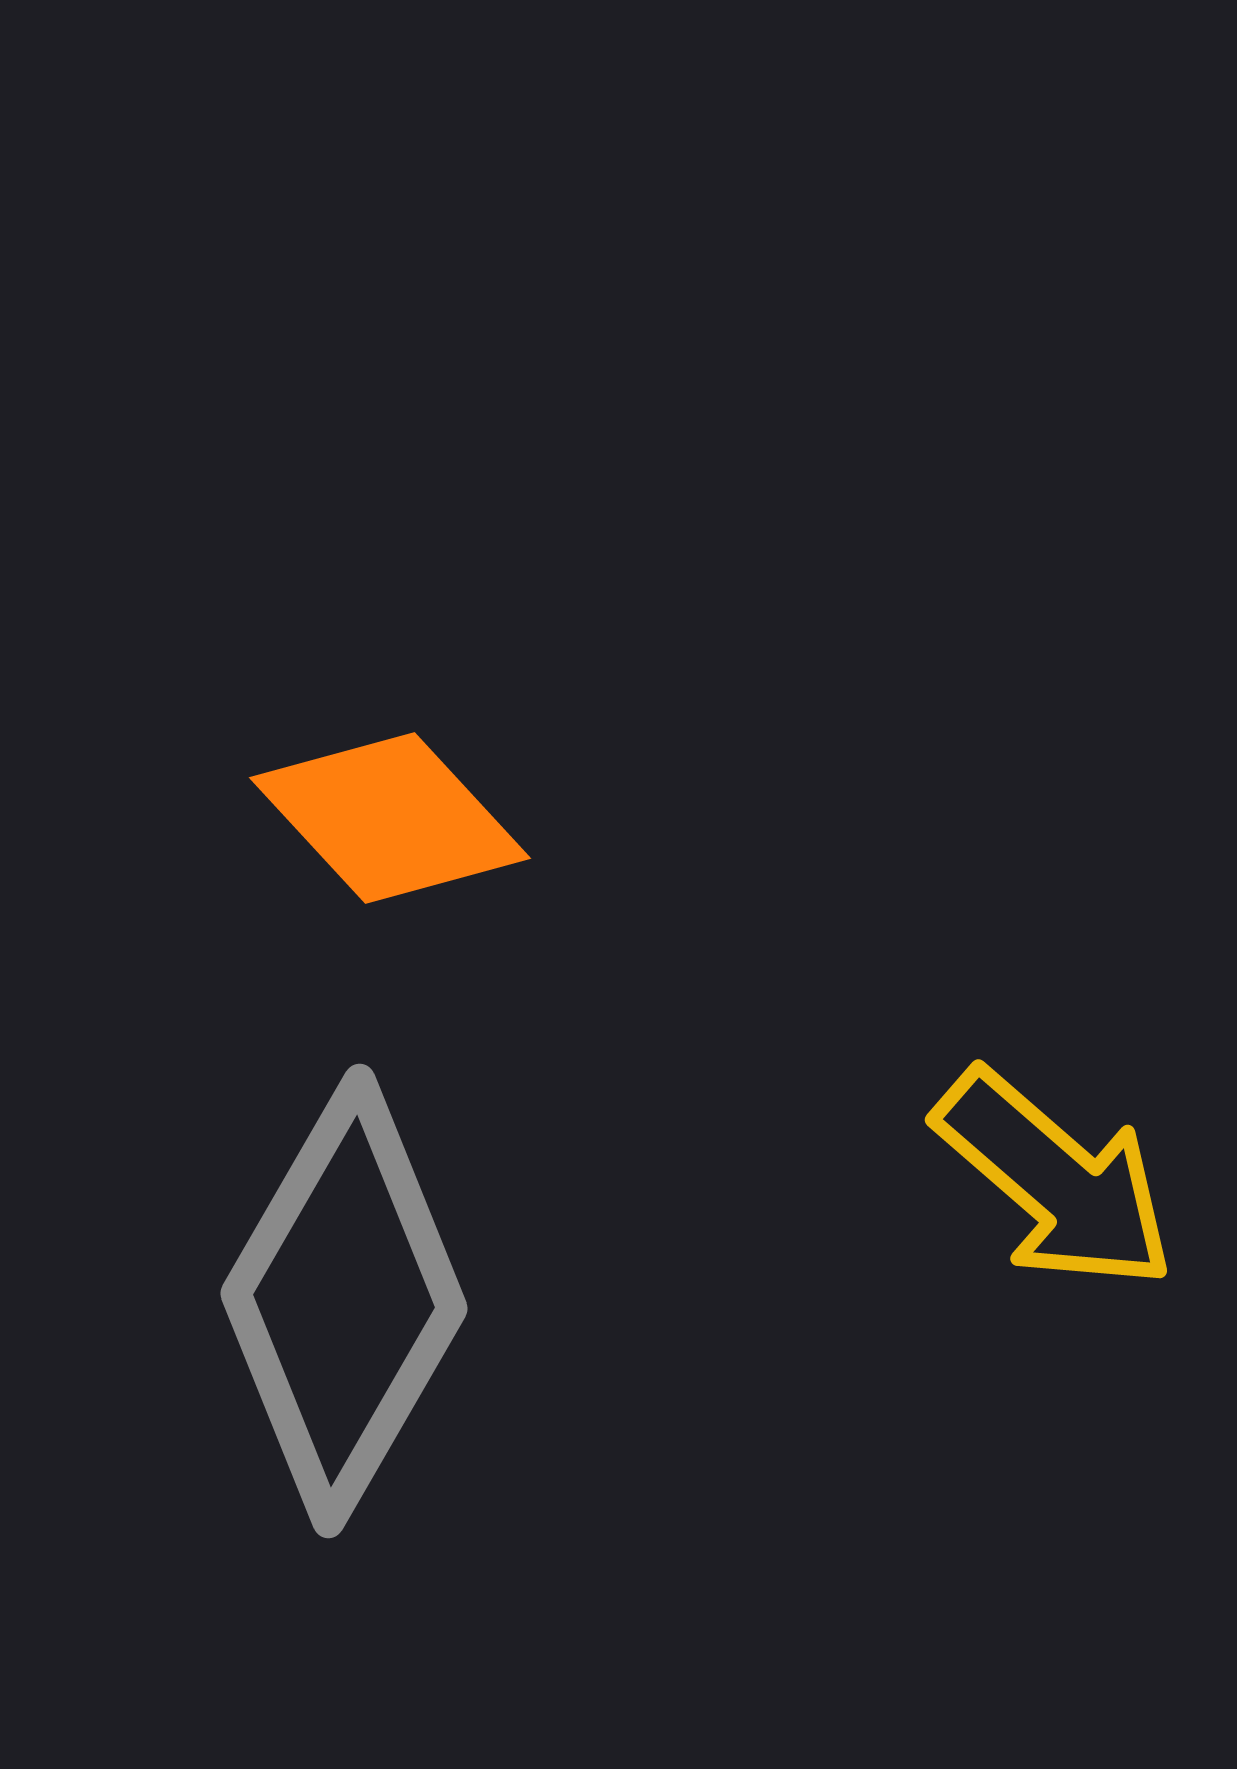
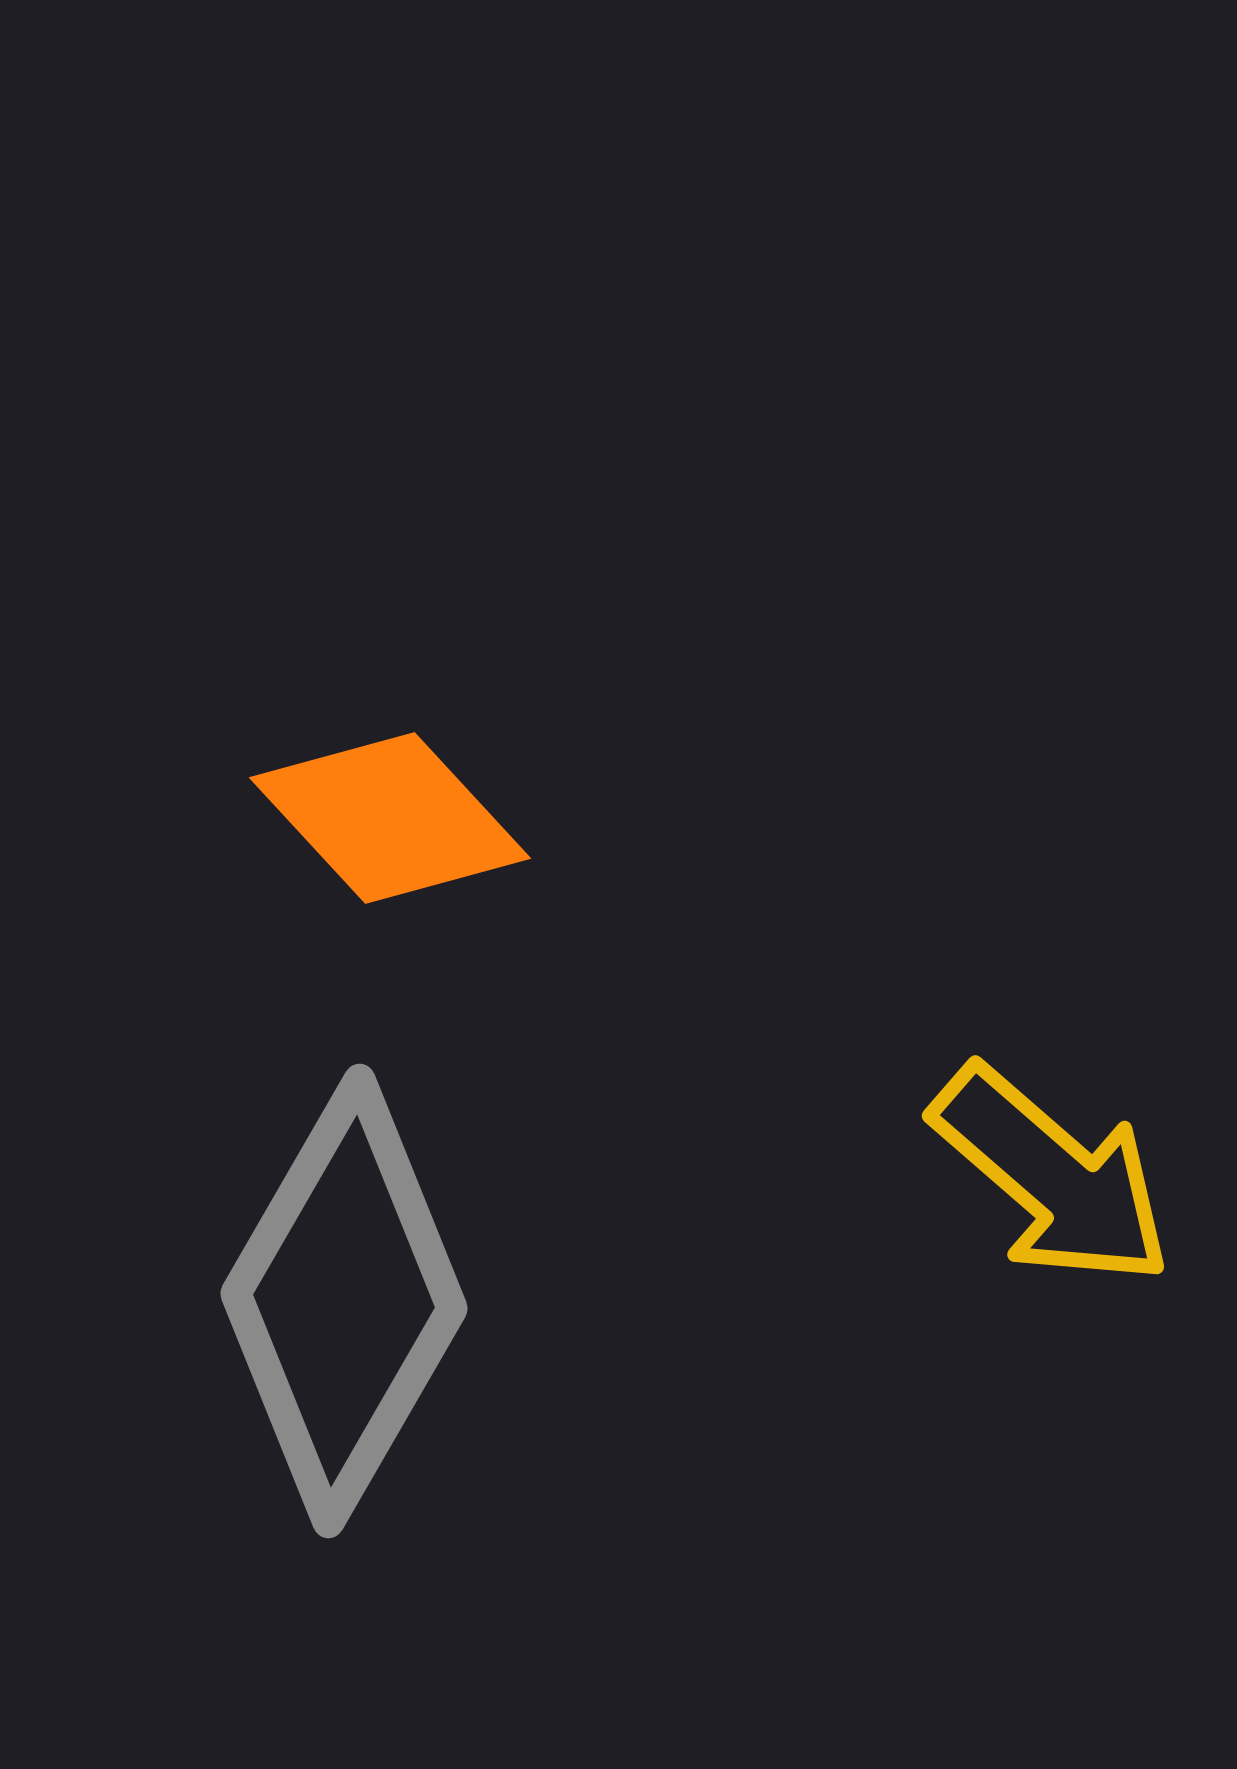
yellow arrow: moved 3 px left, 4 px up
